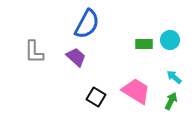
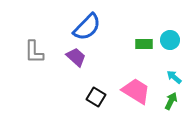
blue semicircle: moved 3 px down; rotated 16 degrees clockwise
